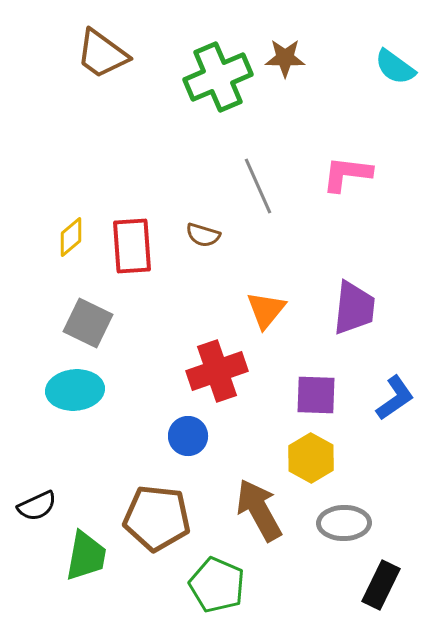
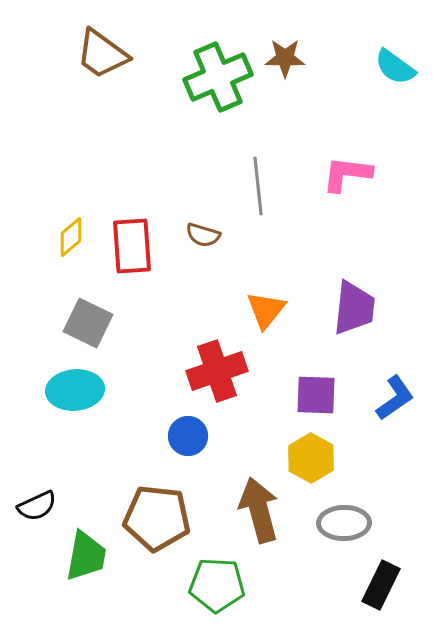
gray line: rotated 18 degrees clockwise
brown arrow: rotated 14 degrees clockwise
green pentagon: rotated 20 degrees counterclockwise
